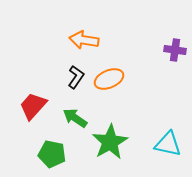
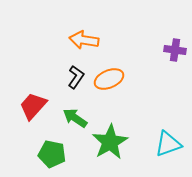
cyan triangle: rotated 32 degrees counterclockwise
